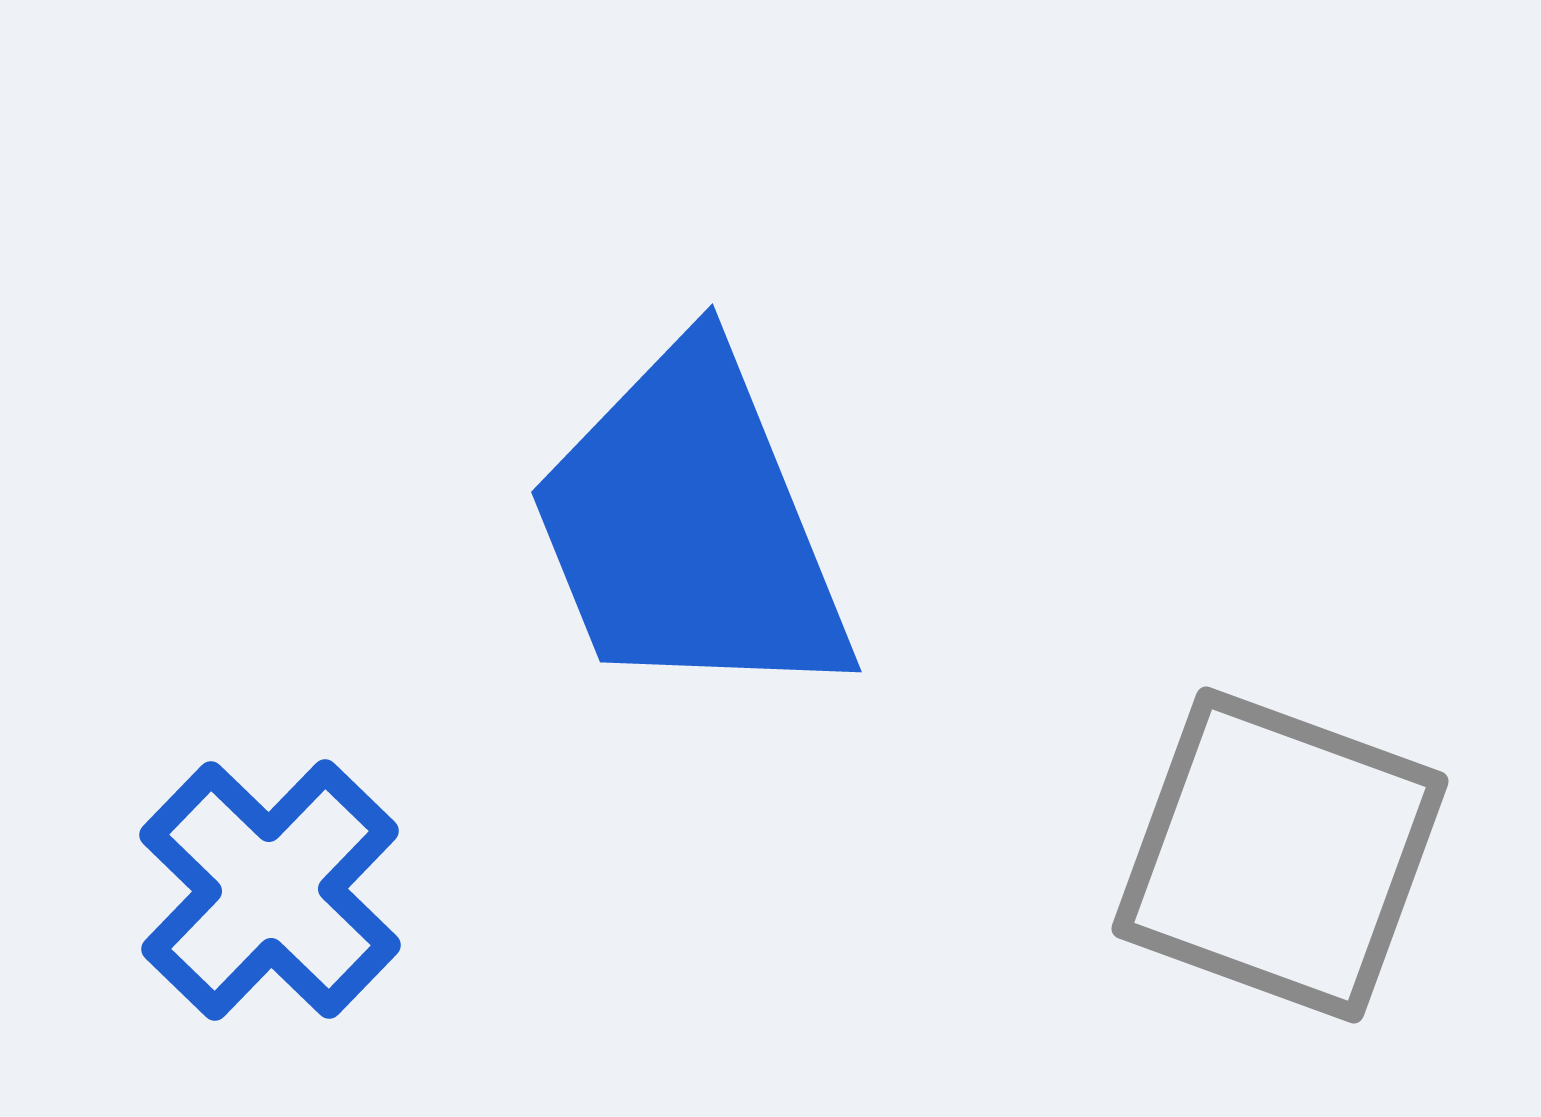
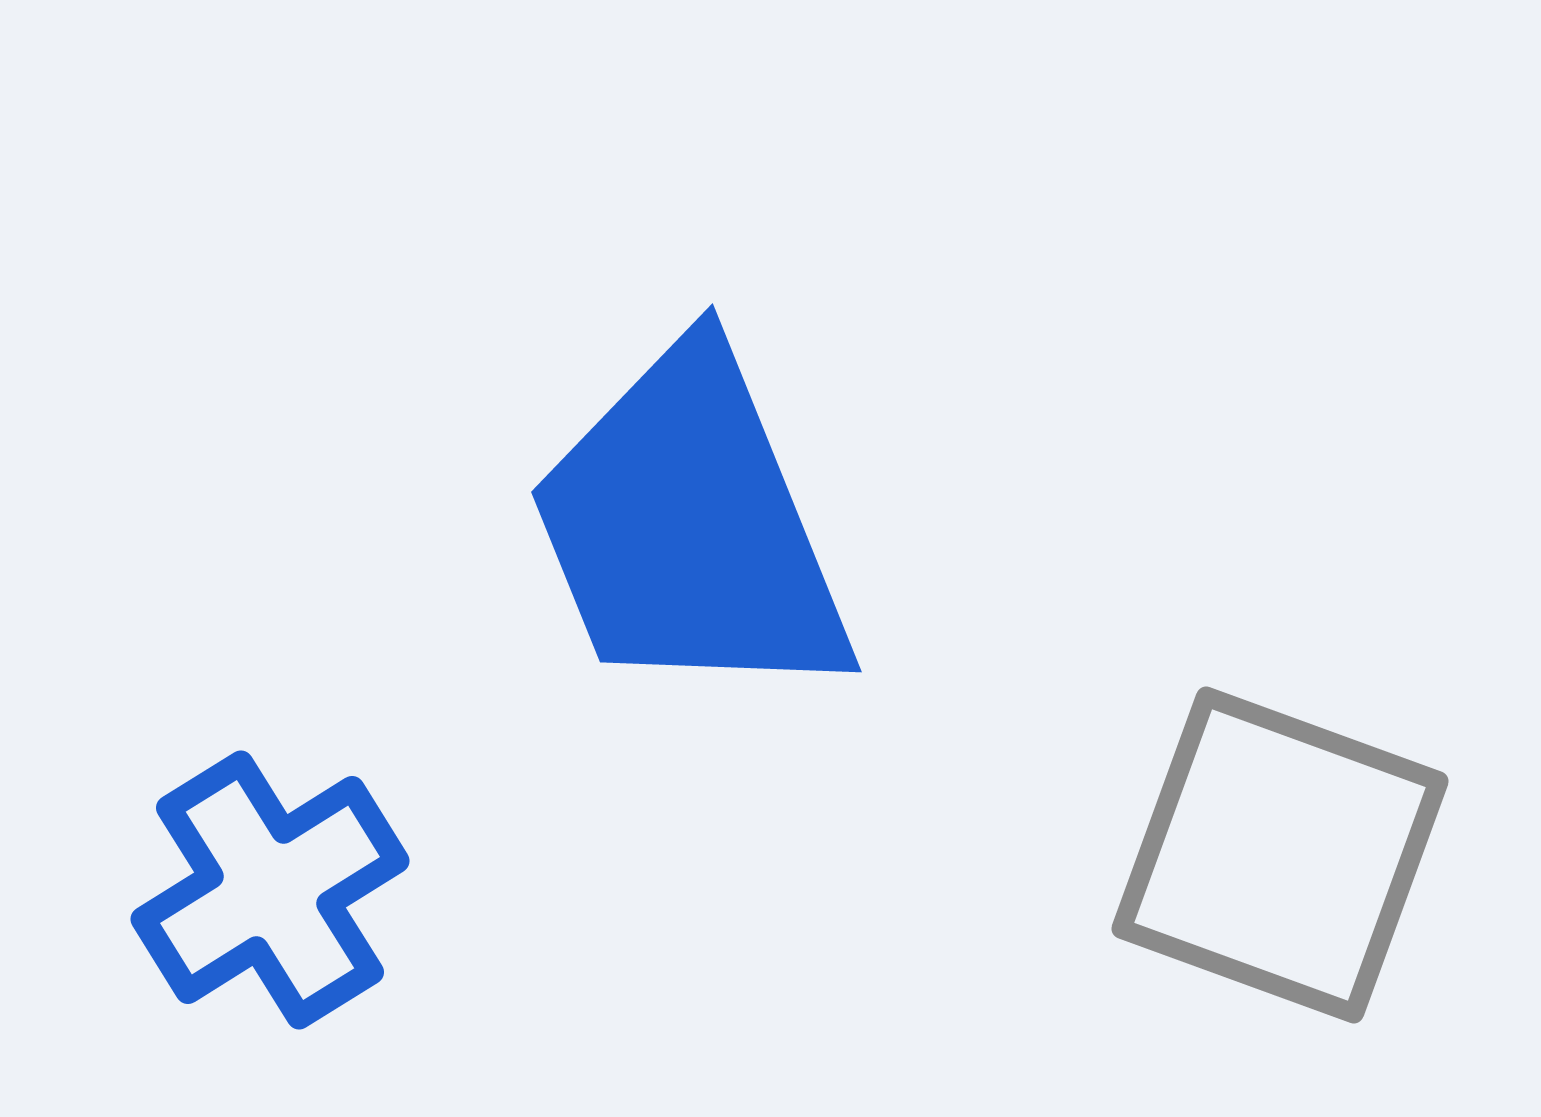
blue cross: rotated 14 degrees clockwise
